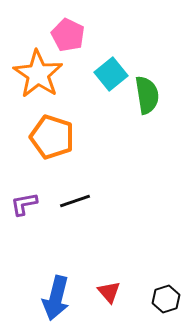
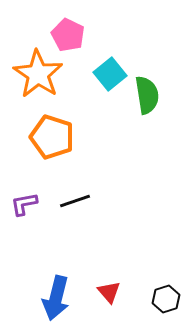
cyan square: moved 1 px left
